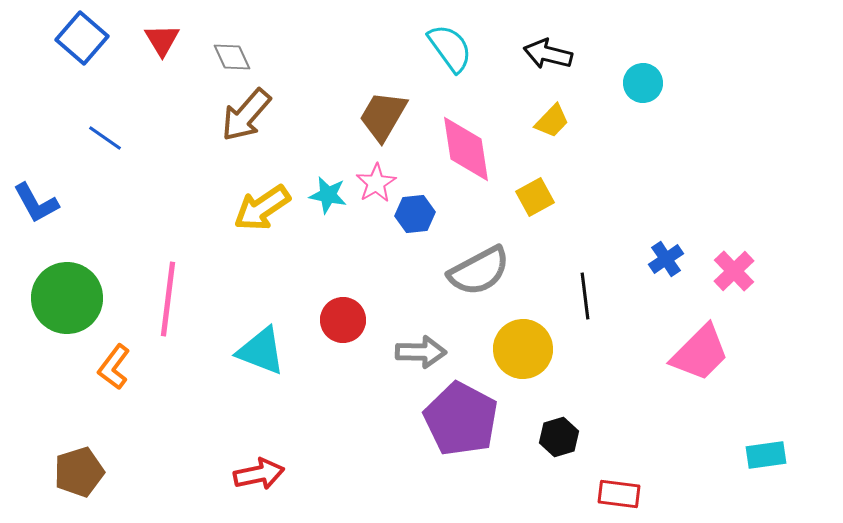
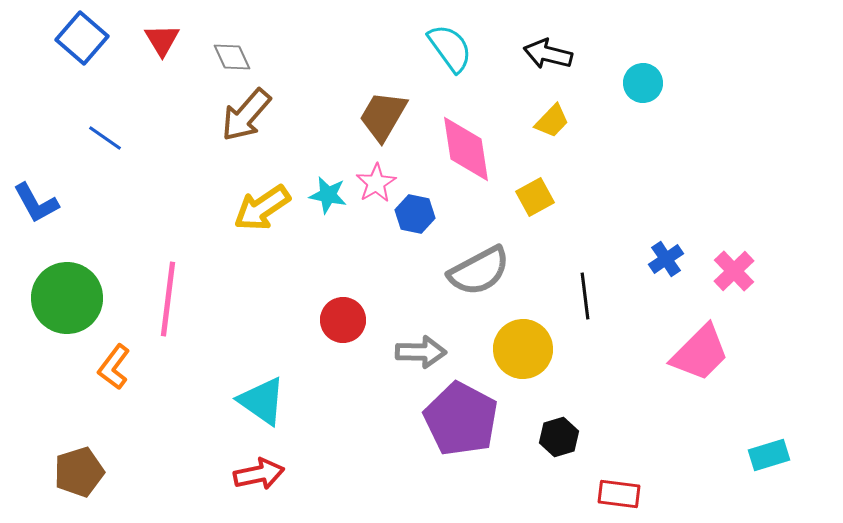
blue hexagon: rotated 18 degrees clockwise
cyan triangle: moved 1 px right, 50 px down; rotated 14 degrees clockwise
cyan rectangle: moved 3 px right; rotated 9 degrees counterclockwise
